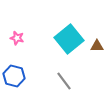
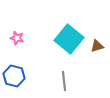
cyan square: rotated 12 degrees counterclockwise
brown triangle: rotated 16 degrees counterclockwise
gray line: rotated 30 degrees clockwise
